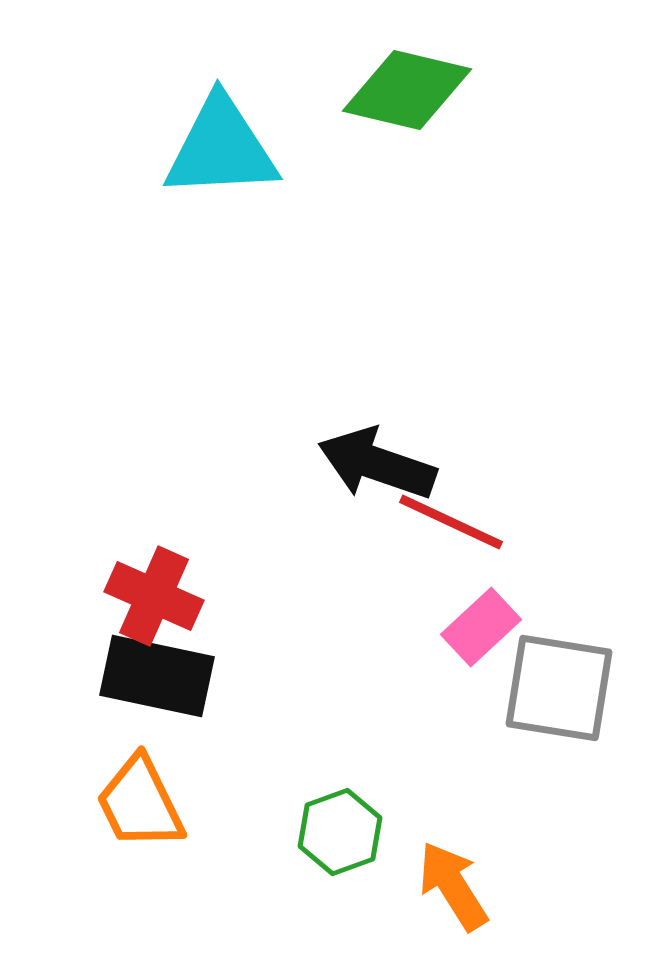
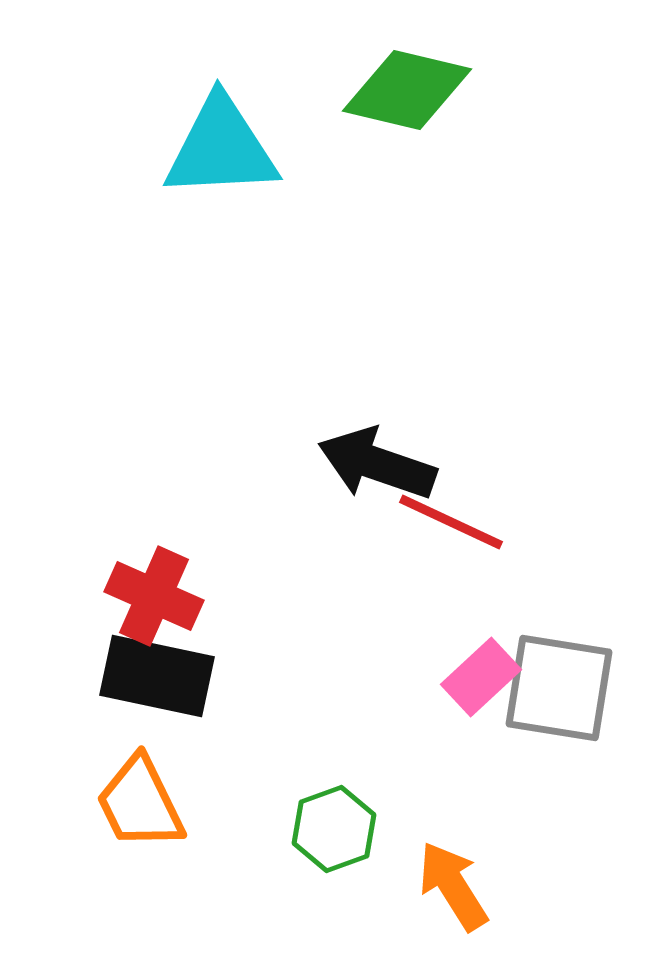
pink rectangle: moved 50 px down
green hexagon: moved 6 px left, 3 px up
